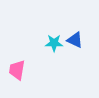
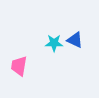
pink trapezoid: moved 2 px right, 4 px up
